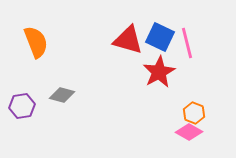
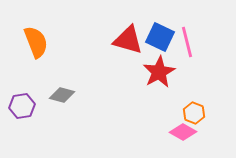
pink line: moved 1 px up
pink diamond: moved 6 px left
